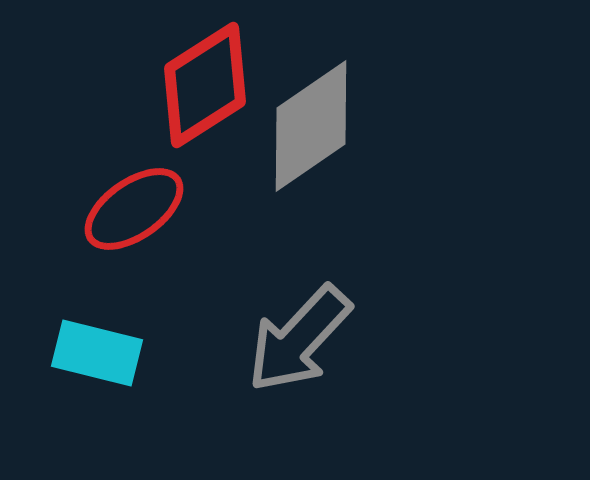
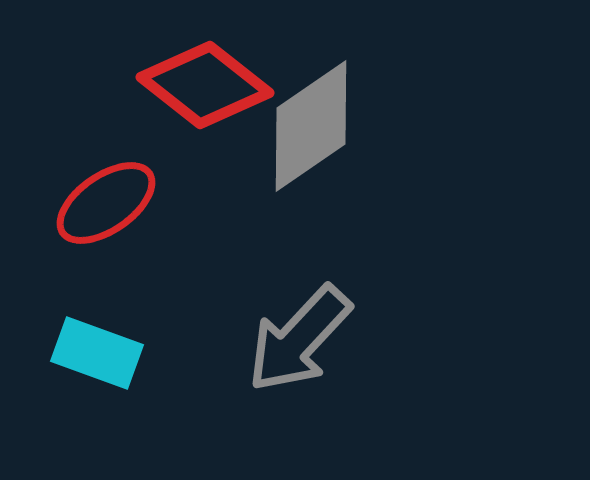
red diamond: rotated 71 degrees clockwise
red ellipse: moved 28 px left, 6 px up
cyan rectangle: rotated 6 degrees clockwise
